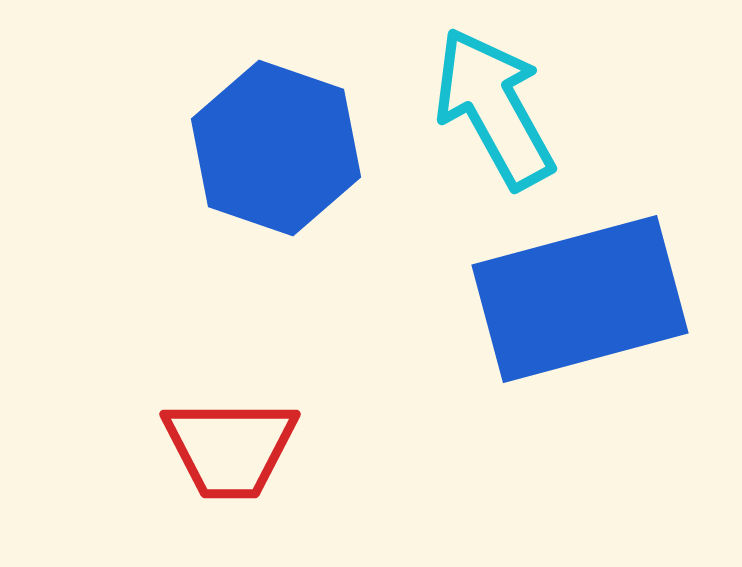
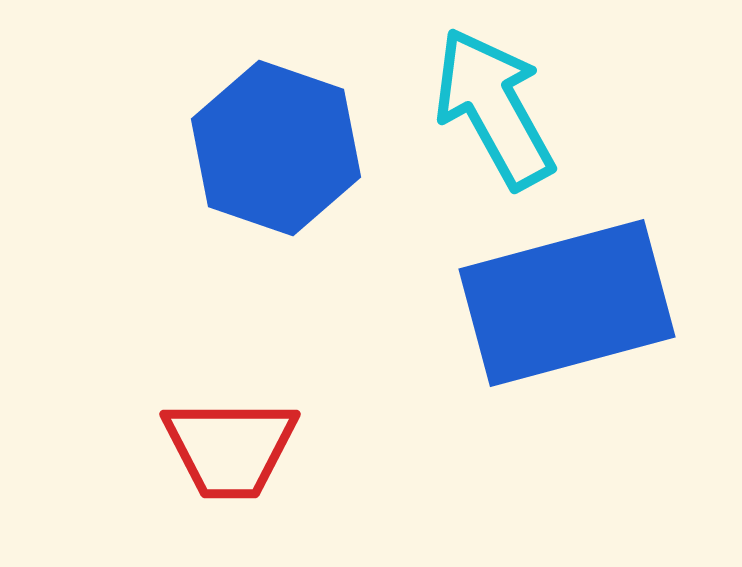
blue rectangle: moved 13 px left, 4 px down
